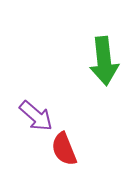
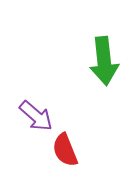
red semicircle: moved 1 px right, 1 px down
